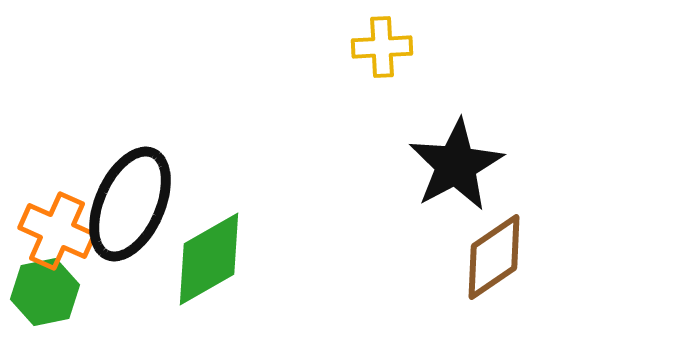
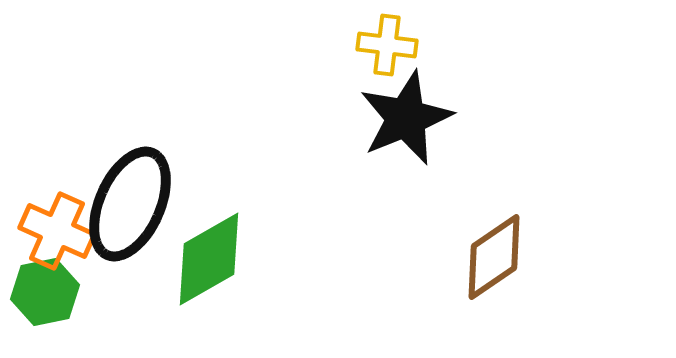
yellow cross: moved 5 px right, 2 px up; rotated 10 degrees clockwise
black star: moved 50 px left, 47 px up; rotated 6 degrees clockwise
